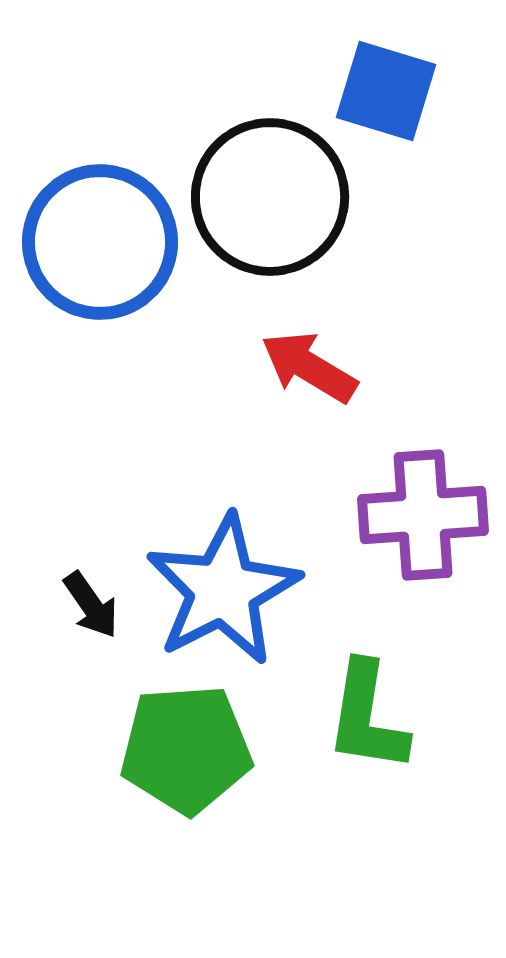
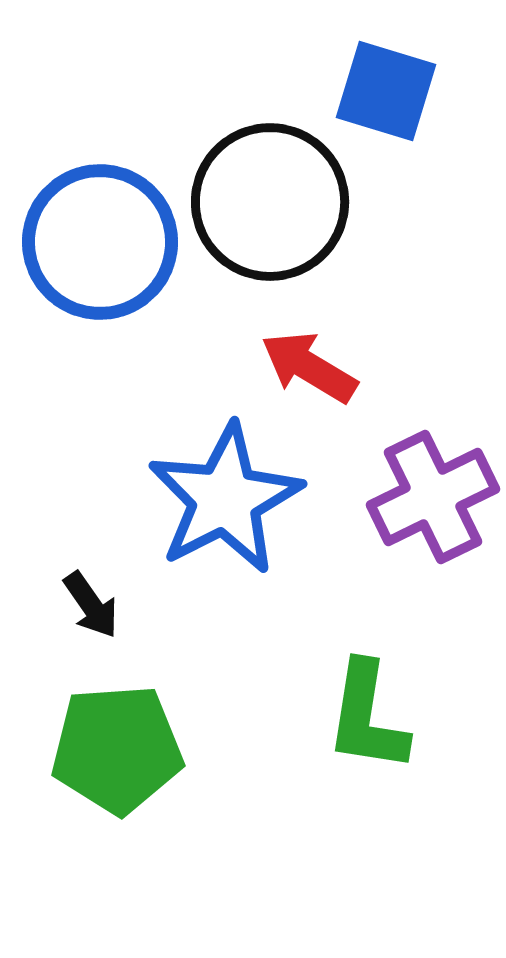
black circle: moved 5 px down
purple cross: moved 10 px right, 18 px up; rotated 22 degrees counterclockwise
blue star: moved 2 px right, 91 px up
green pentagon: moved 69 px left
